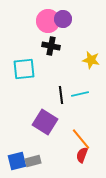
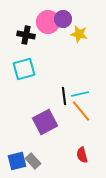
pink circle: moved 1 px down
black cross: moved 25 px left, 11 px up
yellow star: moved 12 px left, 26 px up
cyan square: rotated 10 degrees counterclockwise
black line: moved 3 px right, 1 px down
purple square: rotated 30 degrees clockwise
orange line: moved 28 px up
red semicircle: rotated 35 degrees counterclockwise
gray rectangle: rotated 63 degrees clockwise
